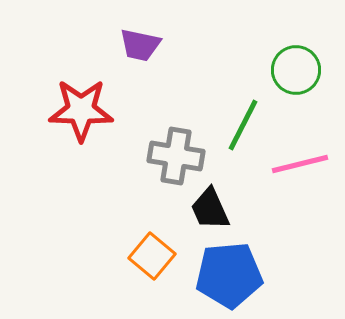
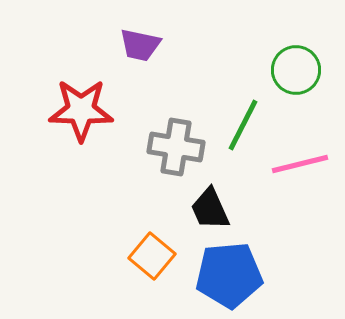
gray cross: moved 9 px up
